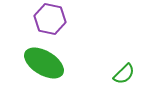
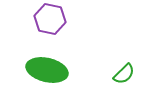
green ellipse: moved 3 px right, 7 px down; rotated 18 degrees counterclockwise
